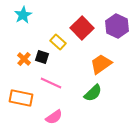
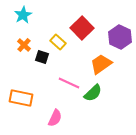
purple hexagon: moved 3 px right, 11 px down
orange cross: moved 14 px up
pink line: moved 18 px right
pink semicircle: moved 1 px right, 1 px down; rotated 30 degrees counterclockwise
